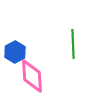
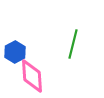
green line: rotated 16 degrees clockwise
